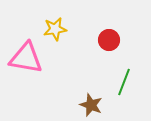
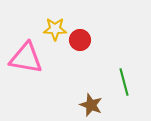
yellow star: rotated 10 degrees clockwise
red circle: moved 29 px left
green line: rotated 36 degrees counterclockwise
